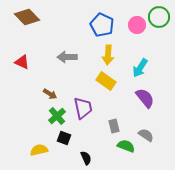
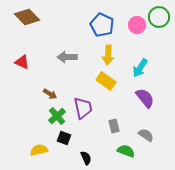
green semicircle: moved 5 px down
